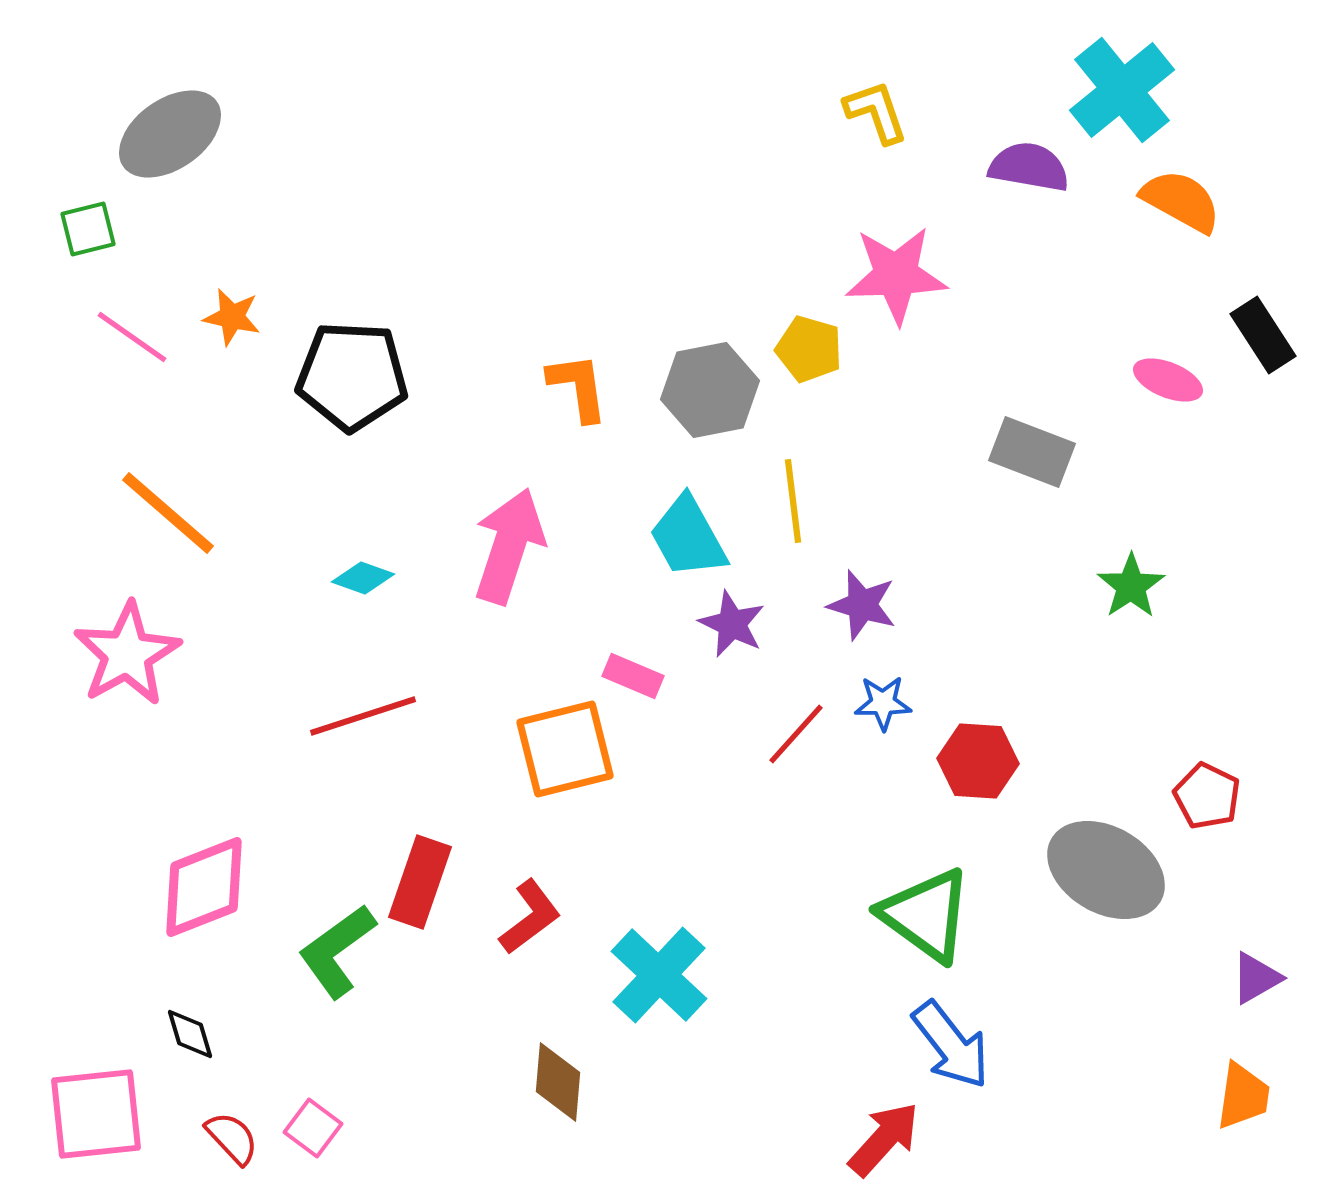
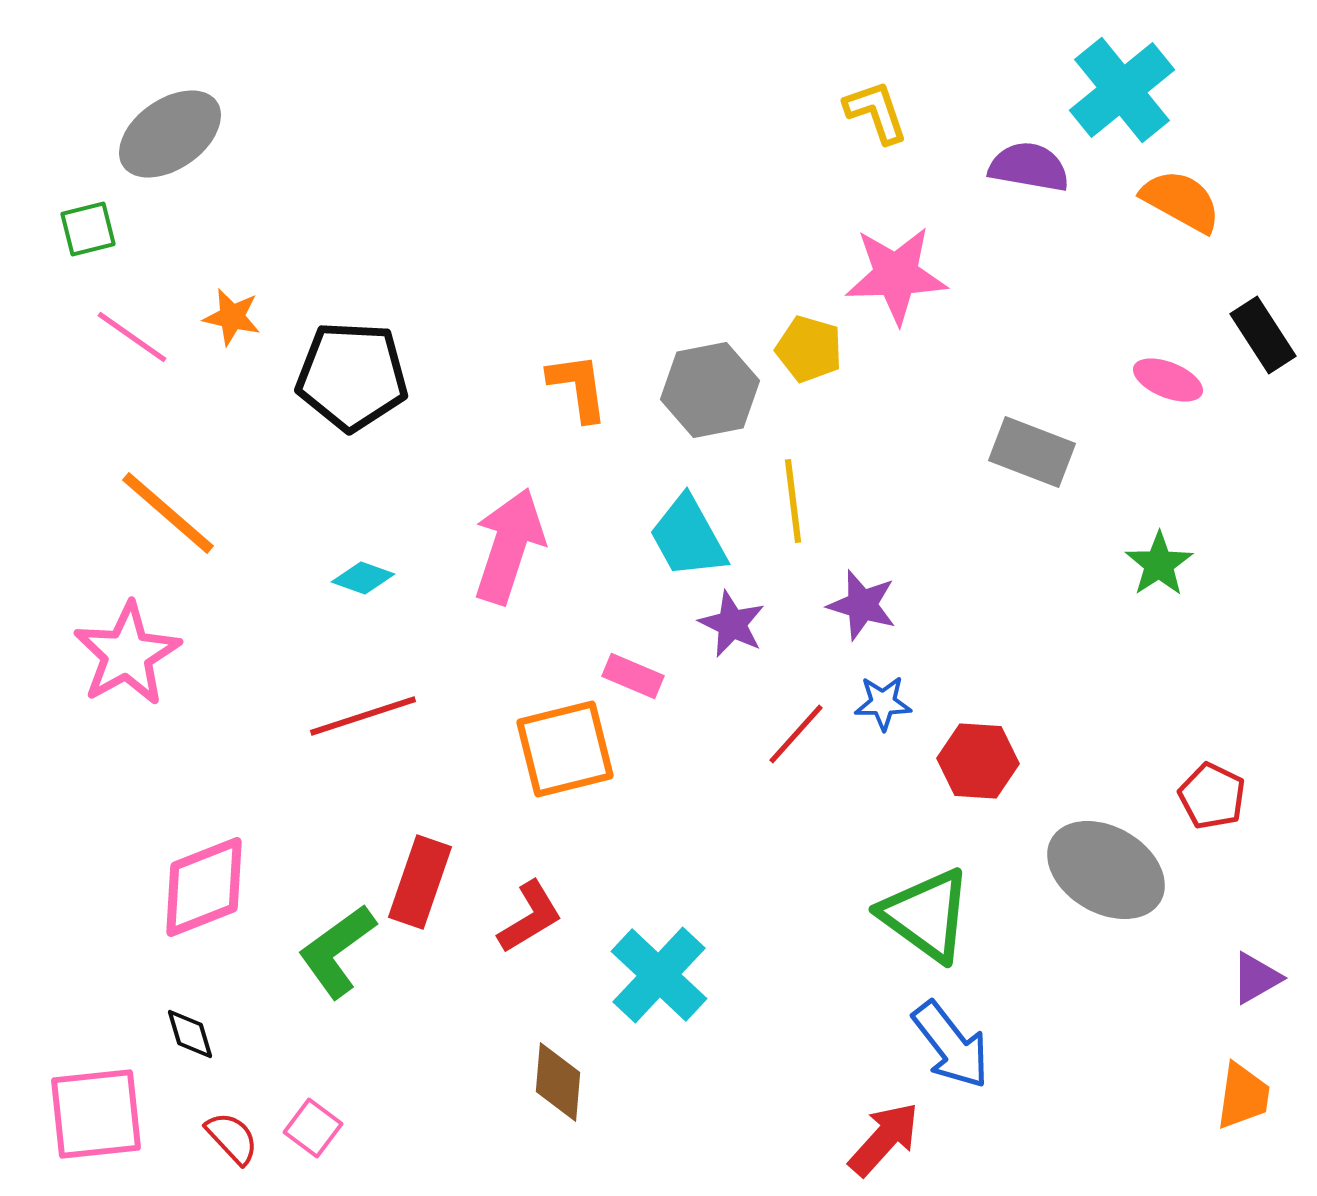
green star at (1131, 586): moved 28 px right, 22 px up
red pentagon at (1207, 796): moved 5 px right
red L-shape at (530, 917): rotated 6 degrees clockwise
